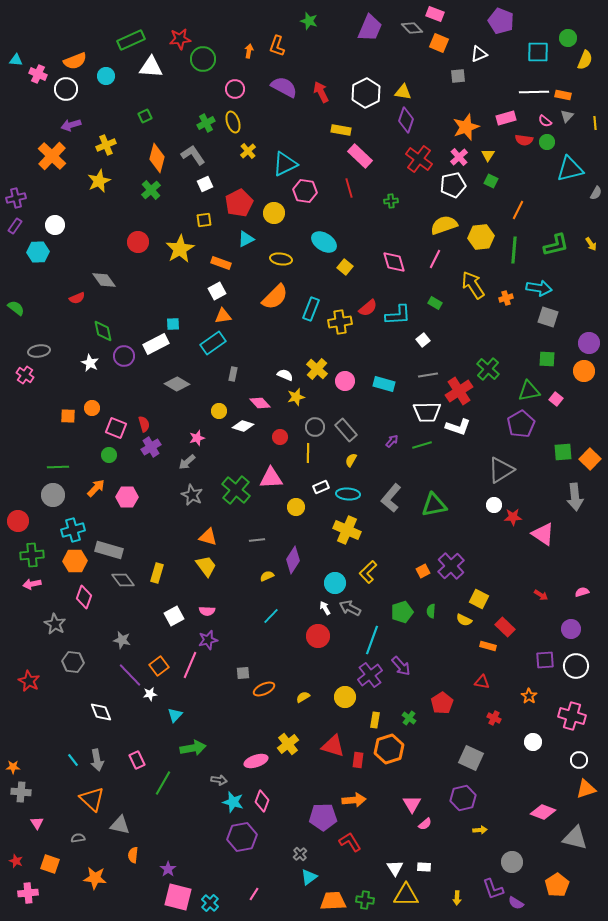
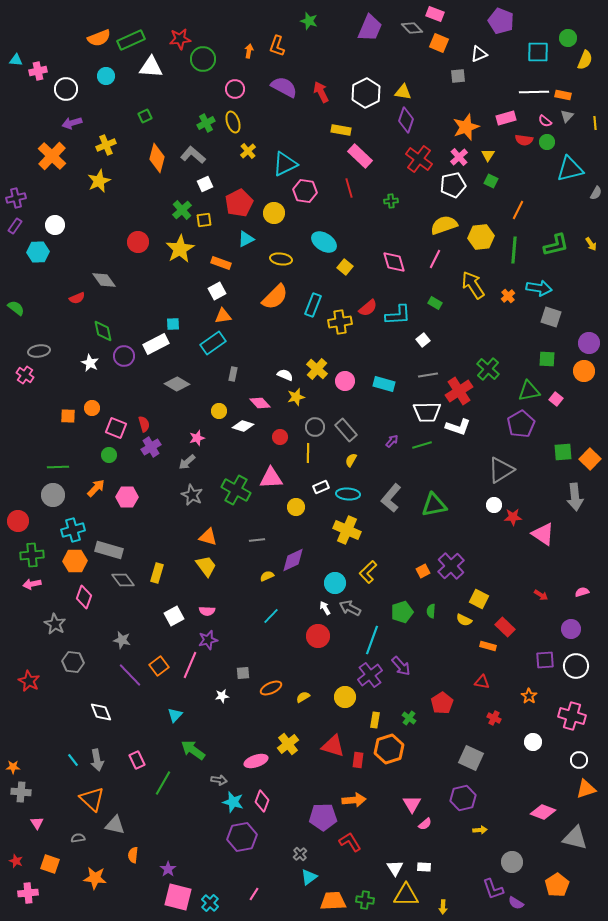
orange semicircle at (75, 61): moved 24 px right, 23 px up
pink cross at (38, 74): moved 3 px up; rotated 36 degrees counterclockwise
purple arrow at (71, 125): moved 1 px right, 2 px up
gray L-shape at (193, 155): rotated 15 degrees counterclockwise
green cross at (151, 190): moved 31 px right, 20 px down
orange cross at (506, 298): moved 2 px right, 2 px up; rotated 24 degrees counterclockwise
cyan rectangle at (311, 309): moved 2 px right, 4 px up
gray square at (548, 317): moved 3 px right
green cross at (236, 490): rotated 12 degrees counterclockwise
purple diamond at (293, 560): rotated 32 degrees clockwise
orange ellipse at (264, 689): moved 7 px right, 1 px up
white star at (150, 694): moved 72 px right, 2 px down
green arrow at (193, 748): moved 2 px down; rotated 135 degrees counterclockwise
gray triangle at (120, 825): moved 5 px left
yellow arrow at (457, 898): moved 14 px left, 9 px down
